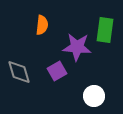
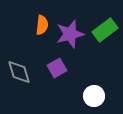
green rectangle: rotated 45 degrees clockwise
purple star: moved 7 px left, 13 px up; rotated 20 degrees counterclockwise
purple square: moved 3 px up
